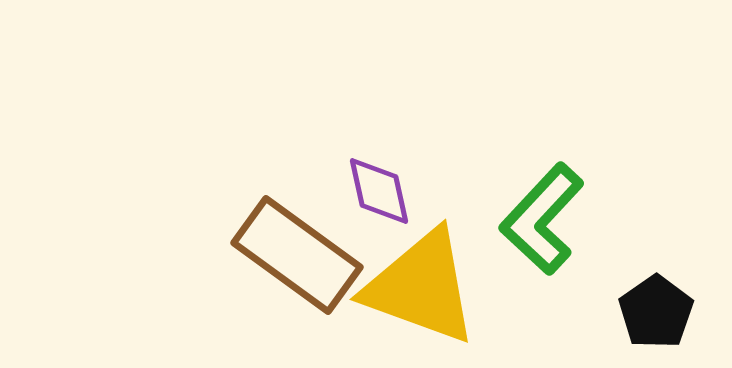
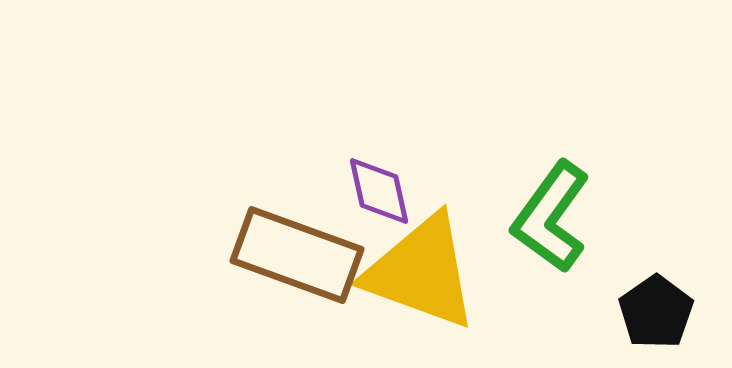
green L-shape: moved 9 px right, 2 px up; rotated 7 degrees counterclockwise
brown rectangle: rotated 16 degrees counterclockwise
yellow triangle: moved 15 px up
